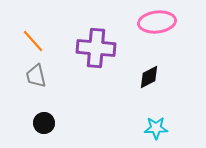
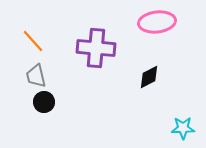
black circle: moved 21 px up
cyan star: moved 27 px right
